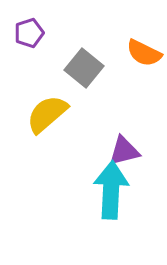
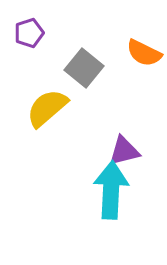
yellow semicircle: moved 6 px up
